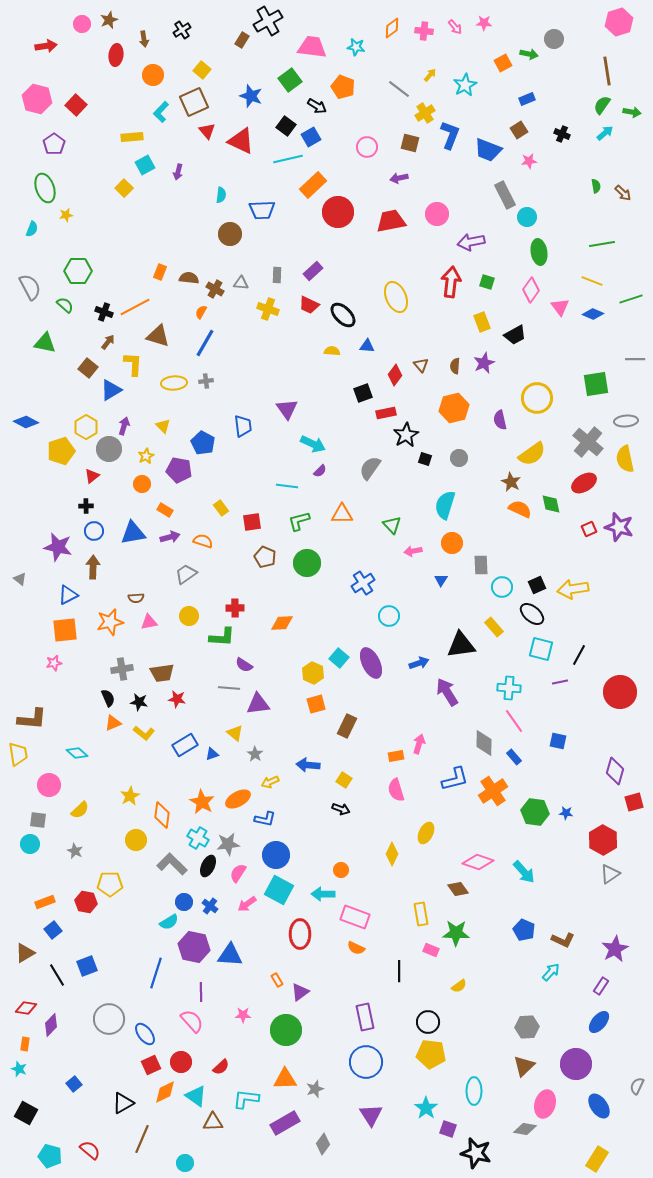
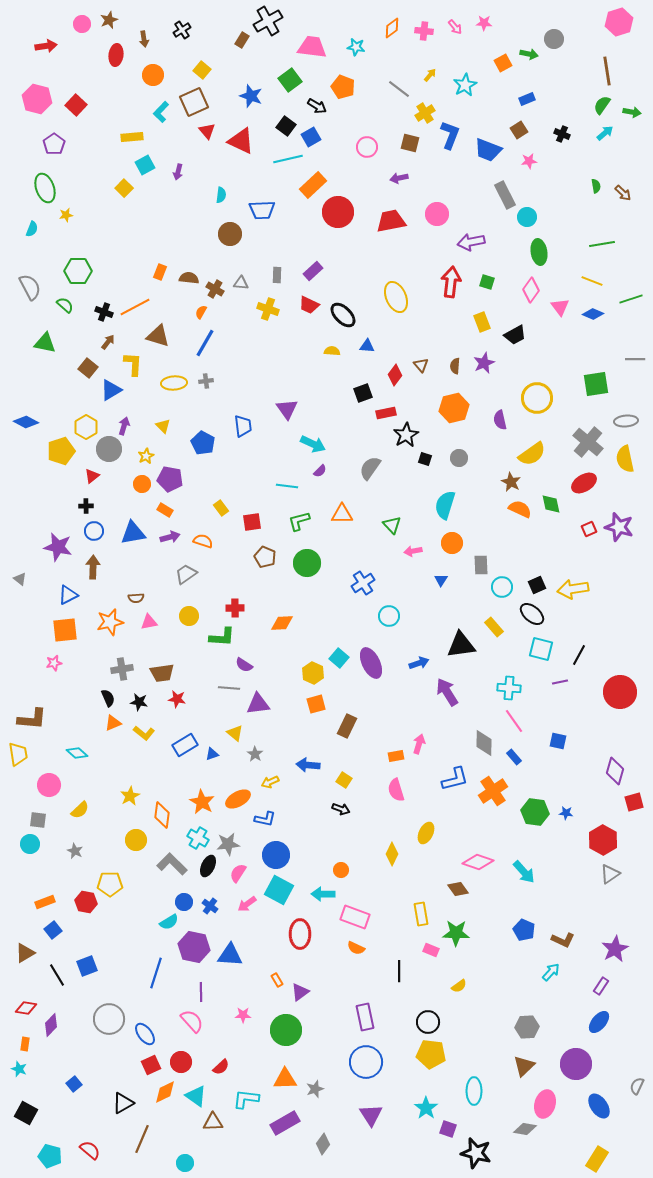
purple pentagon at (179, 470): moved 9 px left, 9 px down
